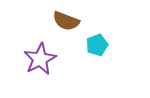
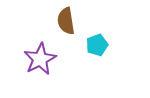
brown semicircle: rotated 60 degrees clockwise
